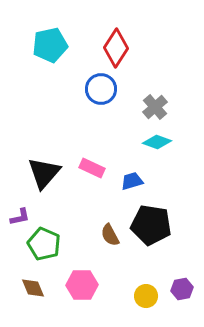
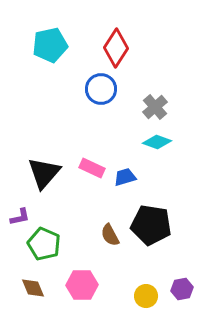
blue trapezoid: moved 7 px left, 4 px up
